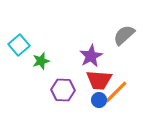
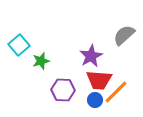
blue circle: moved 4 px left
